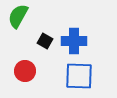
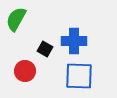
green semicircle: moved 2 px left, 3 px down
black square: moved 8 px down
